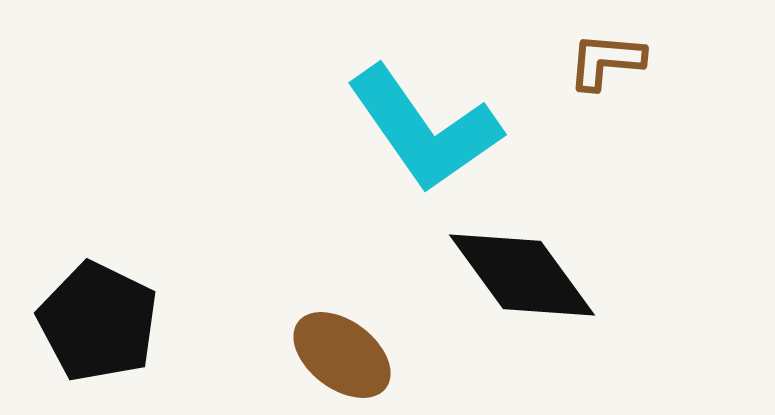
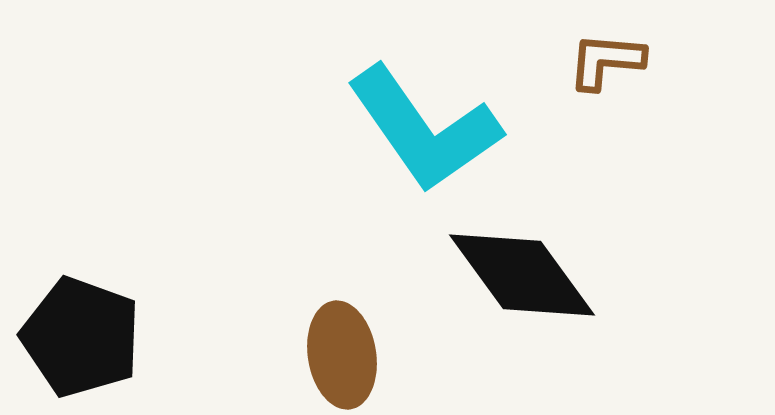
black pentagon: moved 17 px left, 15 px down; rotated 6 degrees counterclockwise
brown ellipse: rotated 44 degrees clockwise
